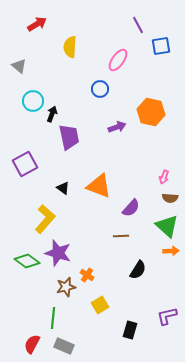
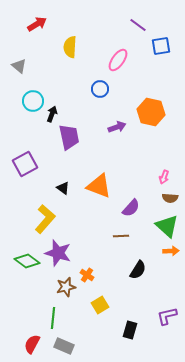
purple line: rotated 24 degrees counterclockwise
